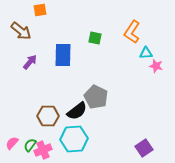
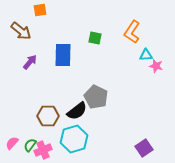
cyan triangle: moved 2 px down
cyan hexagon: rotated 12 degrees counterclockwise
